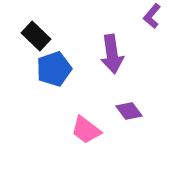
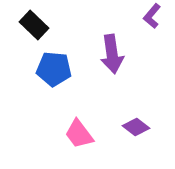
black rectangle: moved 2 px left, 11 px up
blue pentagon: rotated 24 degrees clockwise
purple diamond: moved 7 px right, 16 px down; rotated 16 degrees counterclockwise
pink trapezoid: moved 7 px left, 4 px down; rotated 16 degrees clockwise
